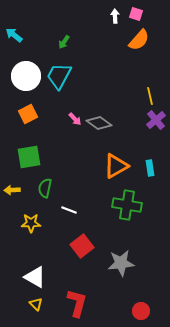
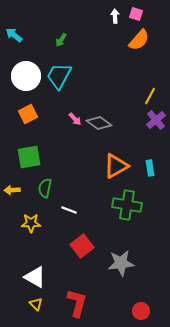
green arrow: moved 3 px left, 2 px up
yellow line: rotated 42 degrees clockwise
